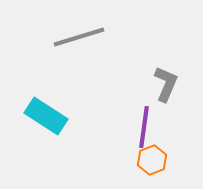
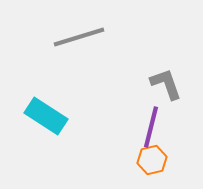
gray L-shape: rotated 42 degrees counterclockwise
purple line: moved 7 px right; rotated 6 degrees clockwise
orange hexagon: rotated 8 degrees clockwise
